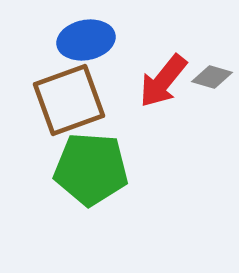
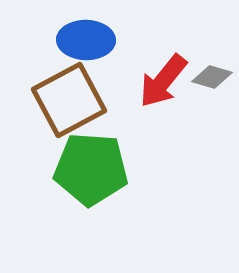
blue ellipse: rotated 12 degrees clockwise
brown square: rotated 8 degrees counterclockwise
